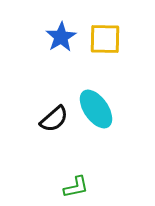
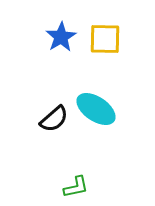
cyan ellipse: rotated 21 degrees counterclockwise
